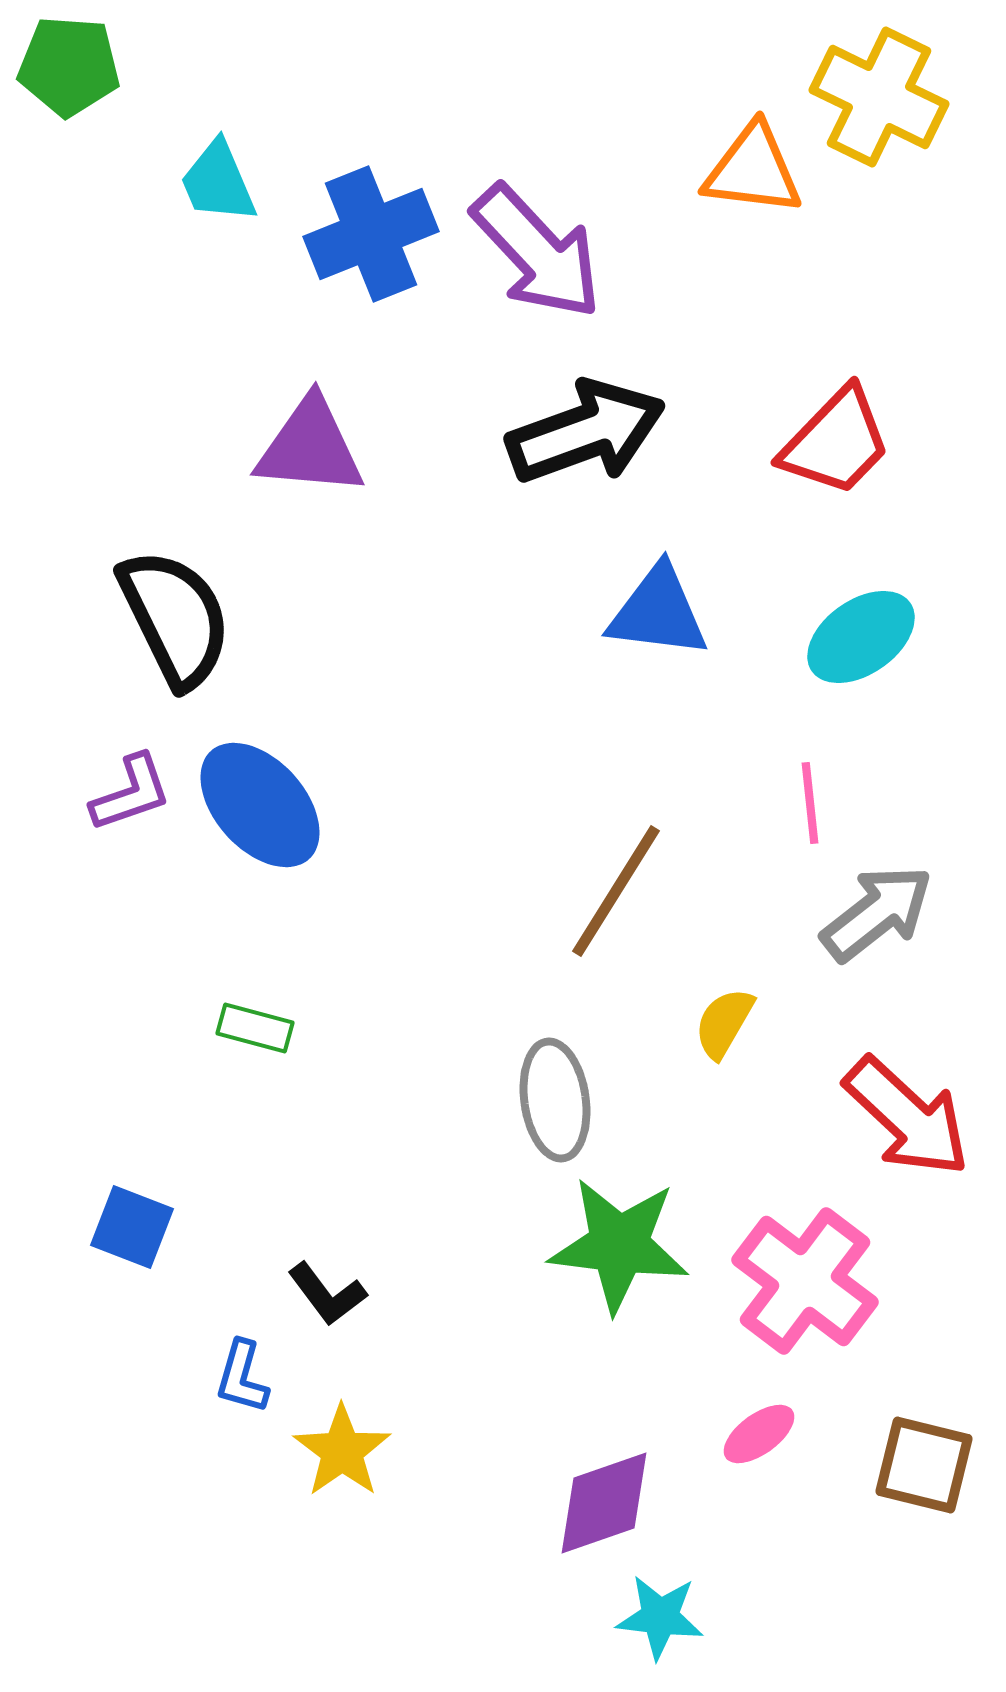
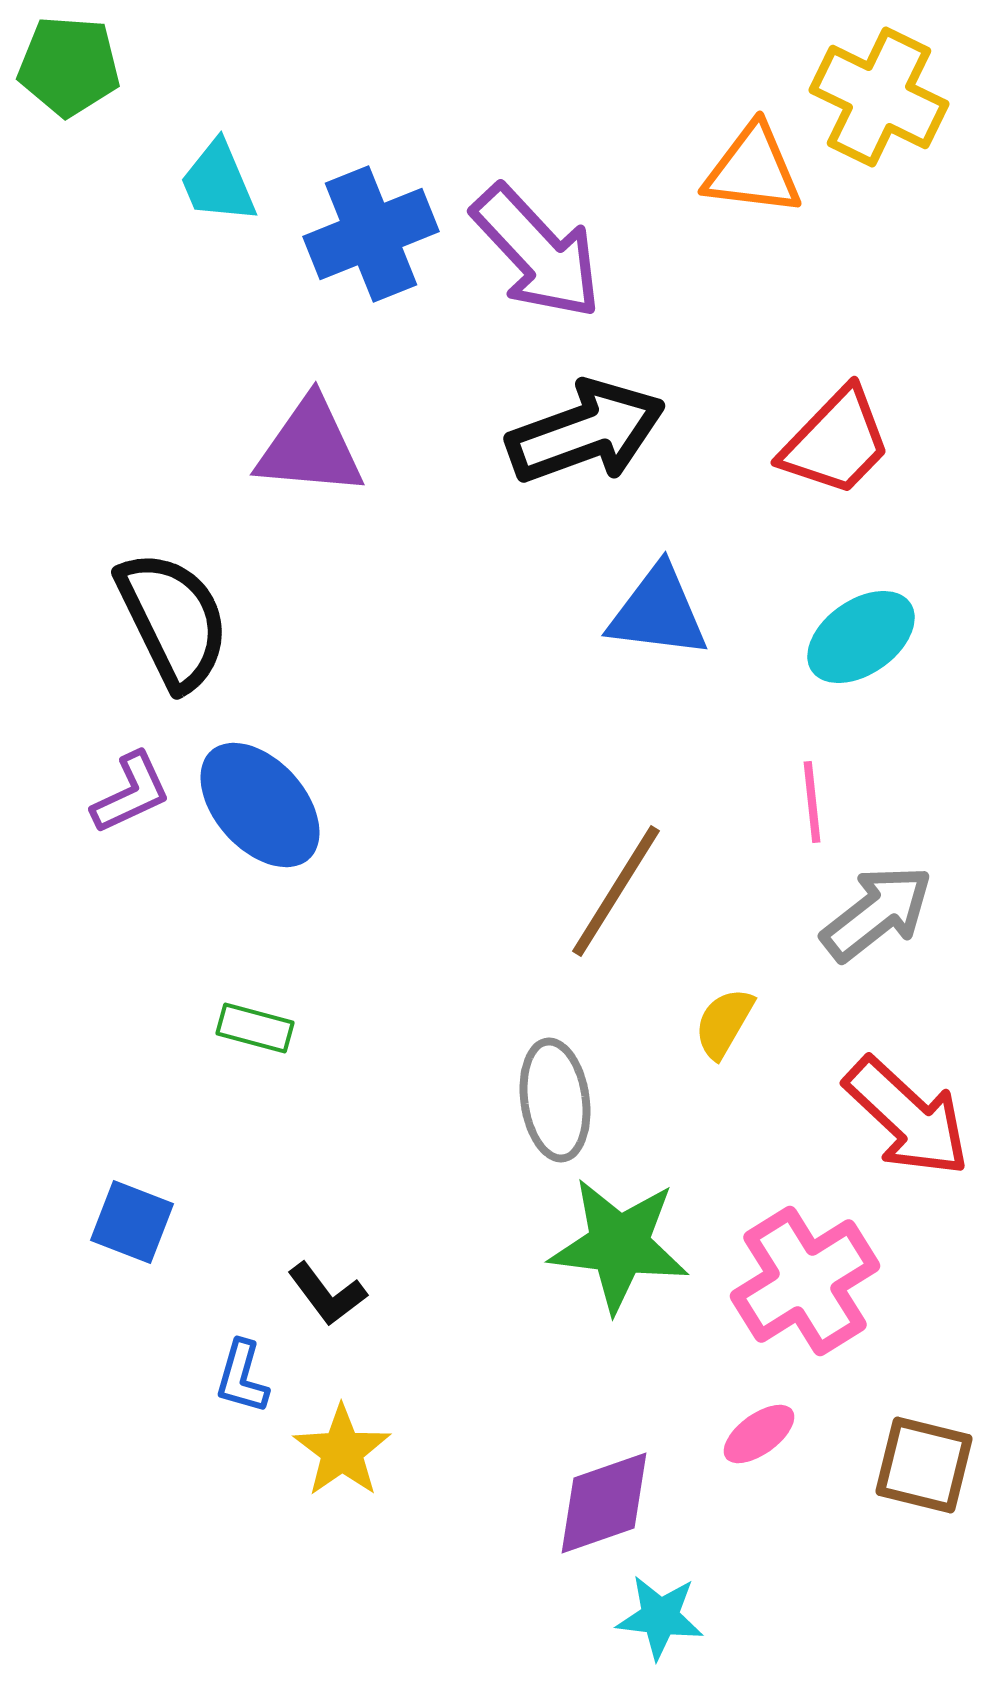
black semicircle: moved 2 px left, 2 px down
purple L-shape: rotated 6 degrees counterclockwise
pink line: moved 2 px right, 1 px up
blue square: moved 5 px up
pink cross: rotated 21 degrees clockwise
